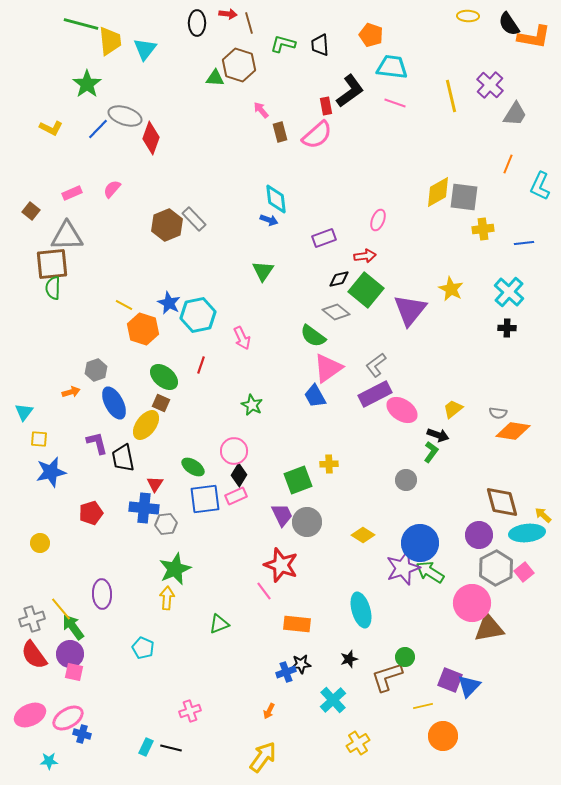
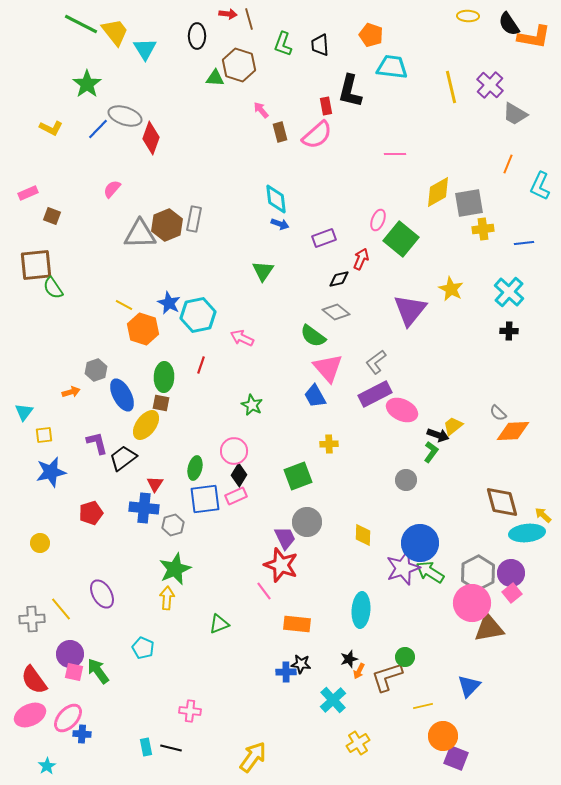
black ellipse at (197, 23): moved 13 px down
brown line at (249, 23): moved 4 px up
green line at (81, 24): rotated 12 degrees clockwise
yellow trapezoid at (110, 41): moved 5 px right, 9 px up; rotated 32 degrees counterclockwise
green L-shape at (283, 44): rotated 85 degrees counterclockwise
cyan triangle at (145, 49): rotated 10 degrees counterclockwise
black L-shape at (350, 91): rotated 140 degrees clockwise
yellow line at (451, 96): moved 9 px up
pink line at (395, 103): moved 51 px down; rotated 20 degrees counterclockwise
gray trapezoid at (515, 114): rotated 88 degrees clockwise
pink rectangle at (72, 193): moved 44 px left
gray square at (464, 197): moved 5 px right, 6 px down; rotated 16 degrees counterclockwise
brown square at (31, 211): moved 21 px right, 5 px down; rotated 18 degrees counterclockwise
gray rectangle at (194, 219): rotated 55 degrees clockwise
blue arrow at (269, 220): moved 11 px right, 4 px down
gray triangle at (67, 236): moved 73 px right, 2 px up
red arrow at (365, 256): moved 4 px left, 3 px down; rotated 60 degrees counterclockwise
brown square at (52, 264): moved 16 px left, 1 px down
green semicircle at (53, 288): rotated 35 degrees counterclockwise
green square at (366, 290): moved 35 px right, 51 px up
black cross at (507, 328): moved 2 px right, 3 px down
pink arrow at (242, 338): rotated 140 degrees clockwise
gray L-shape at (376, 365): moved 3 px up
pink triangle at (328, 368): rotated 36 degrees counterclockwise
green ellipse at (164, 377): rotated 52 degrees clockwise
blue ellipse at (114, 403): moved 8 px right, 8 px up
brown square at (161, 403): rotated 12 degrees counterclockwise
yellow trapezoid at (453, 409): moved 17 px down
pink ellipse at (402, 410): rotated 8 degrees counterclockwise
gray semicircle at (498, 413): rotated 36 degrees clockwise
orange diamond at (513, 431): rotated 12 degrees counterclockwise
yellow square at (39, 439): moved 5 px right, 4 px up; rotated 12 degrees counterclockwise
black trapezoid at (123, 458): rotated 64 degrees clockwise
yellow cross at (329, 464): moved 20 px up
green ellipse at (193, 467): moved 2 px right, 1 px down; rotated 70 degrees clockwise
green square at (298, 480): moved 4 px up
purple trapezoid at (282, 515): moved 3 px right, 23 px down
gray hexagon at (166, 524): moved 7 px right, 1 px down; rotated 10 degrees counterclockwise
yellow diamond at (363, 535): rotated 60 degrees clockwise
purple circle at (479, 535): moved 32 px right, 38 px down
gray hexagon at (496, 568): moved 18 px left, 5 px down
pink square at (524, 572): moved 12 px left, 21 px down
purple ellipse at (102, 594): rotated 28 degrees counterclockwise
cyan ellipse at (361, 610): rotated 20 degrees clockwise
gray cross at (32, 619): rotated 15 degrees clockwise
green arrow at (73, 627): moved 25 px right, 44 px down
red semicircle at (34, 655): moved 25 px down
black star at (301, 664): rotated 12 degrees clockwise
blue cross at (286, 672): rotated 18 degrees clockwise
purple square at (450, 680): moved 6 px right, 78 px down
pink cross at (190, 711): rotated 25 degrees clockwise
orange arrow at (269, 711): moved 90 px right, 40 px up
pink ellipse at (68, 718): rotated 16 degrees counterclockwise
blue cross at (82, 734): rotated 12 degrees counterclockwise
cyan rectangle at (146, 747): rotated 36 degrees counterclockwise
yellow arrow at (263, 757): moved 10 px left
cyan star at (49, 761): moved 2 px left, 5 px down; rotated 30 degrees counterclockwise
